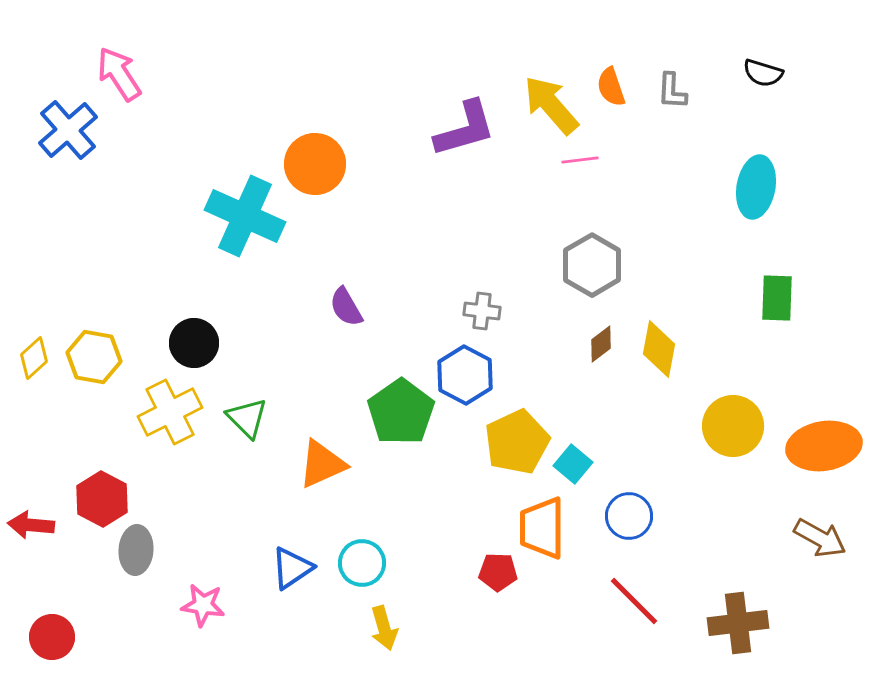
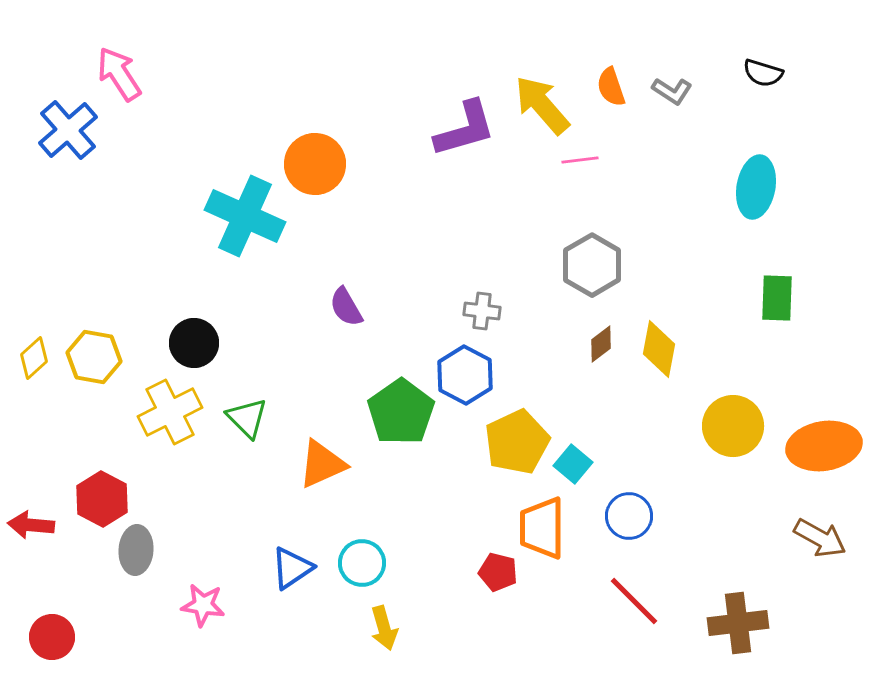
gray L-shape at (672, 91): rotated 60 degrees counterclockwise
yellow arrow at (551, 105): moved 9 px left
red pentagon at (498, 572): rotated 12 degrees clockwise
